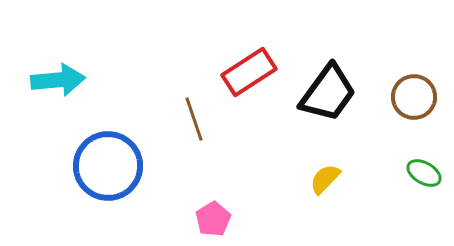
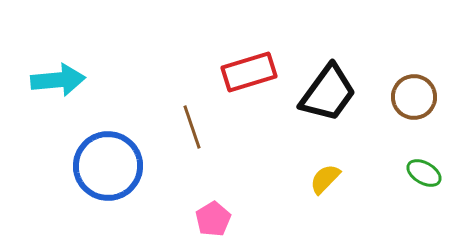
red rectangle: rotated 16 degrees clockwise
brown line: moved 2 px left, 8 px down
